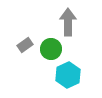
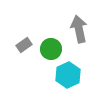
gray arrow: moved 11 px right, 7 px down; rotated 12 degrees counterclockwise
gray rectangle: moved 1 px left
